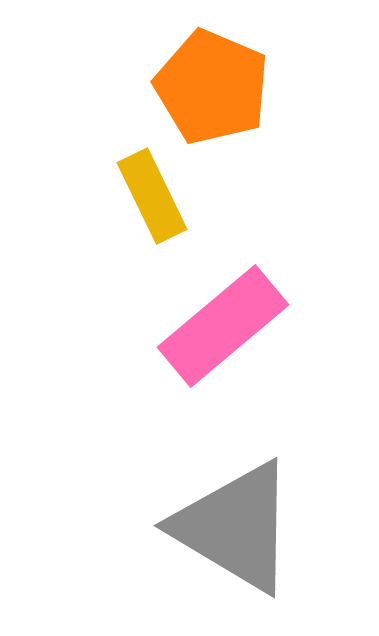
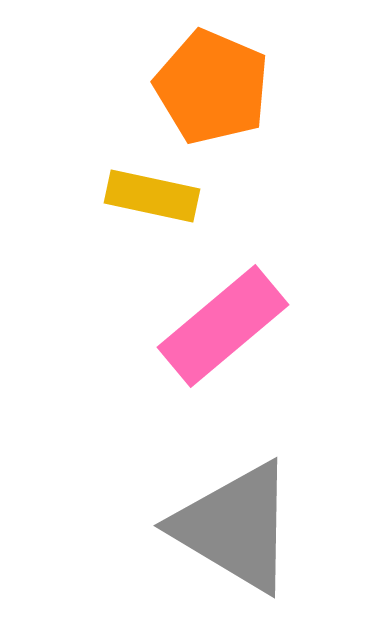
yellow rectangle: rotated 52 degrees counterclockwise
